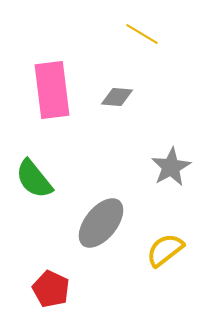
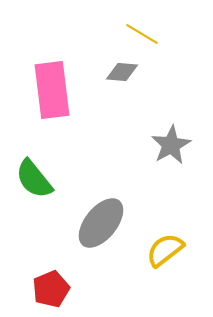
gray diamond: moved 5 px right, 25 px up
gray star: moved 22 px up
red pentagon: rotated 24 degrees clockwise
